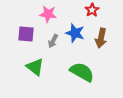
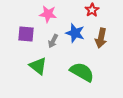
green triangle: moved 3 px right, 1 px up
